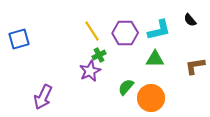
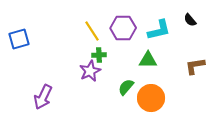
purple hexagon: moved 2 px left, 5 px up
green cross: rotated 24 degrees clockwise
green triangle: moved 7 px left, 1 px down
